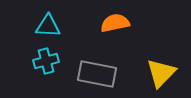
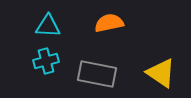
orange semicircle: moved 6 px left
yellow triangle: rotated 40 degrees counterclockwise
